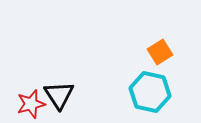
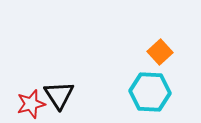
orange square: rotated 10 degrees counterclockwise
cyan hexagon: rotated 9 degrees counterclockwise
